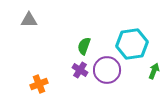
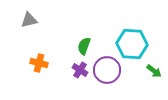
gray triangle: rotated 12 degrees counterclockwise
cyan hexagon: rotated 12 degrees clockwise
green arrow: rotated 105 degrees clockwise
orange cross: moved 21 px up; rotated 36 degrees clockwise
